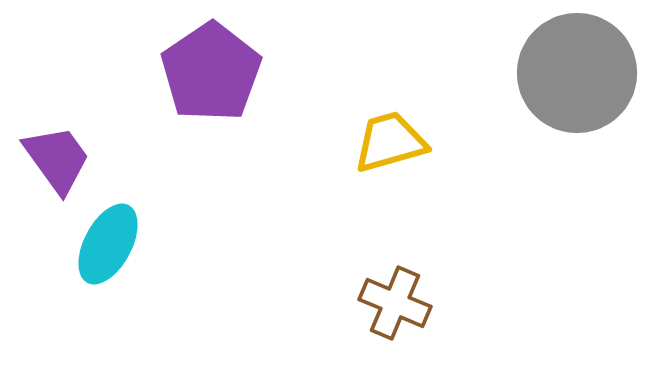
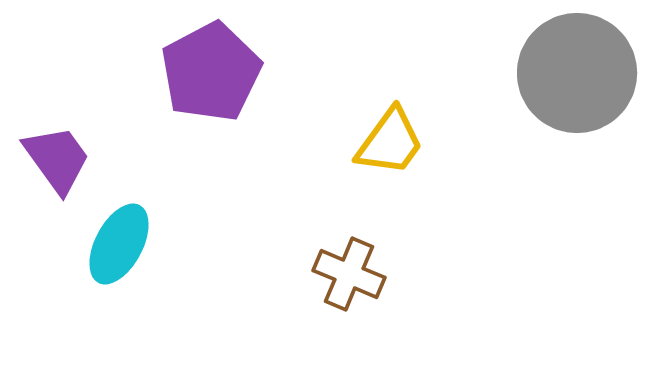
purple pentagon: rotated 6 degrees clockwise
yellow trapezoid: rotated 142 degrees clockwise
cyan ellipse: moved 11 px right
brown cross: moved 46 px left, 29 px up
